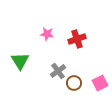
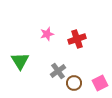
pink star: rotated 24 degrees counterclockwise
